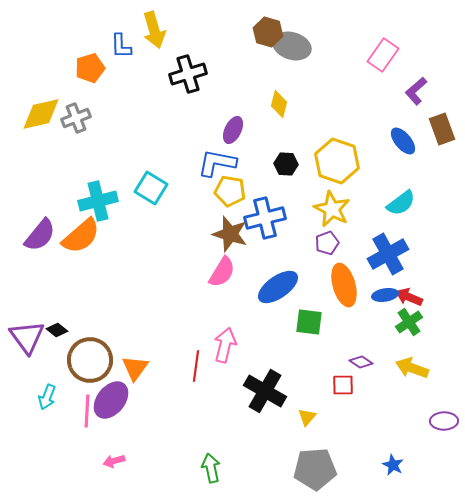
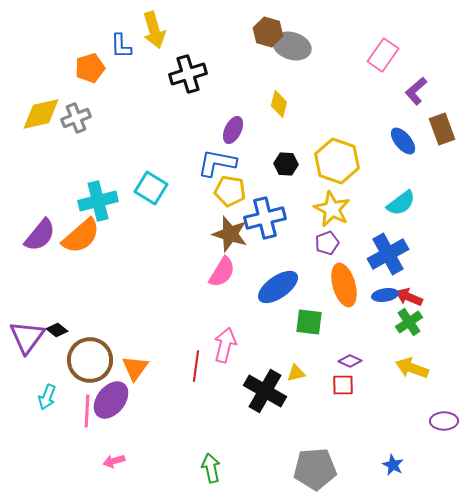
purple triangle at (27, 337): rotated 12 degrees clockwise
purple diamond at (361, 362): moved 11 px left, 1 px up; rotated 10 degrees counterclockwise
yellow triangle at (307, 417): moved 11 px left, 44 px up; rotated 36 degrees clockwise
